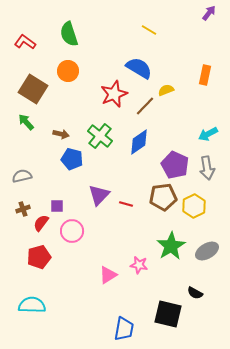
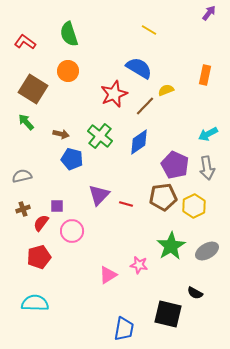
cyan semicircle: moved 3 px right, 2 px up
